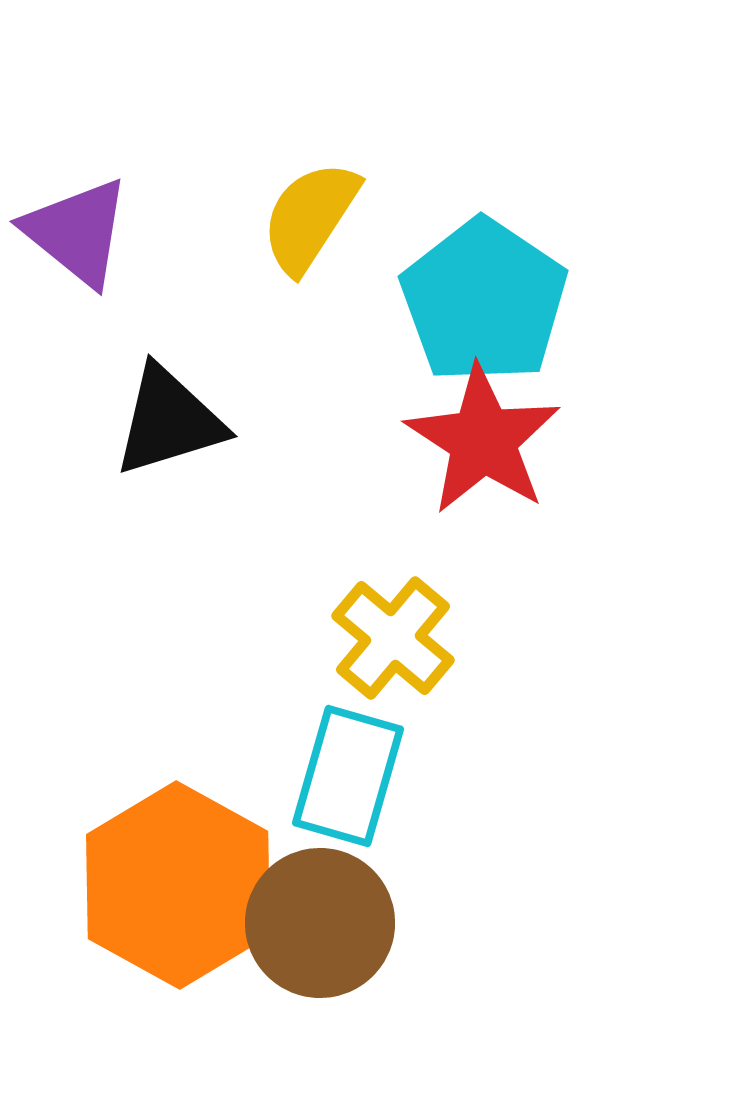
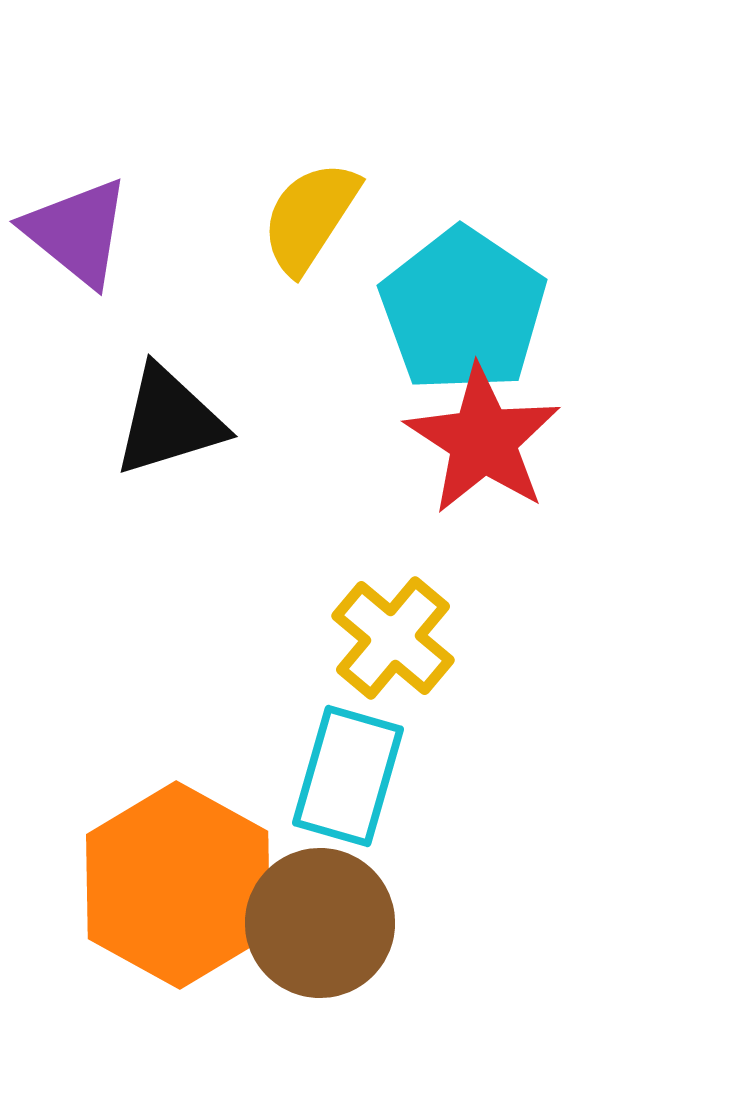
cyan pentagon: moved 21 px left, 9 px down
